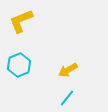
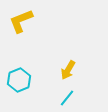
cyan hexagon: moved 15 px down
yellow arrow: rotated 30 degrees counterclockwise
